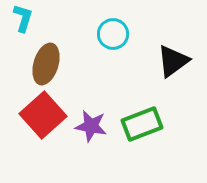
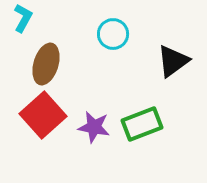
cyan L-shape: rotated 12 degrees clockwise
purple star: moved 3 px right, 1 px down
